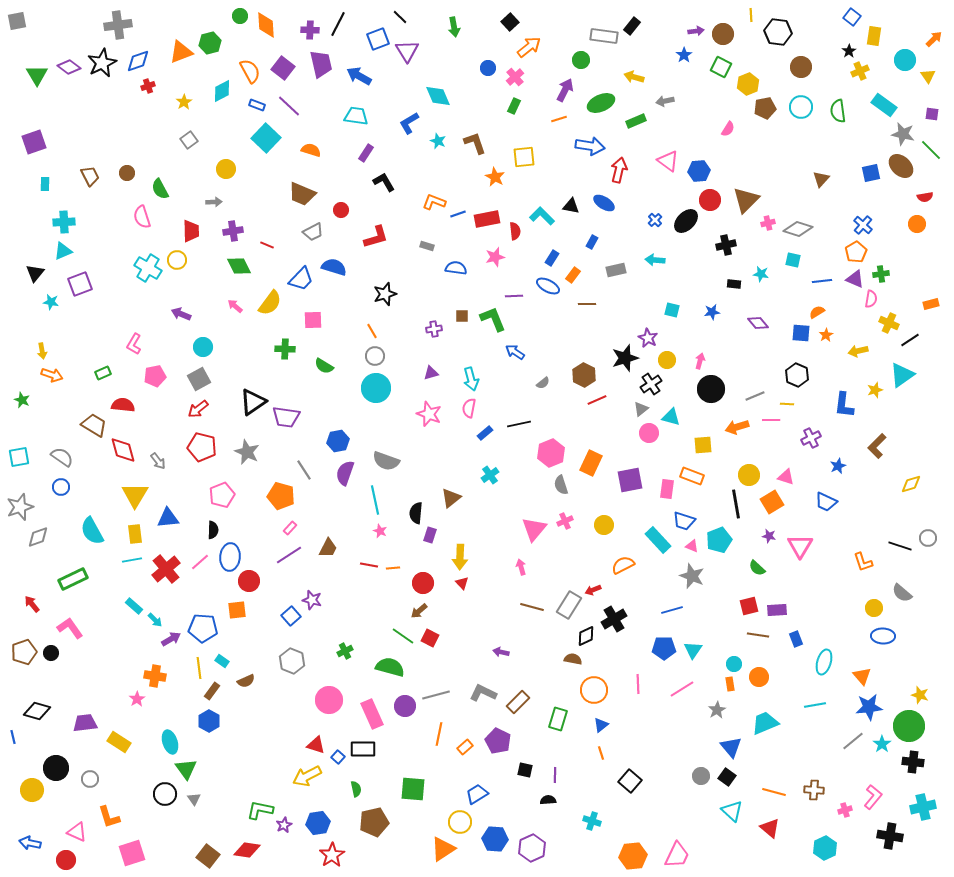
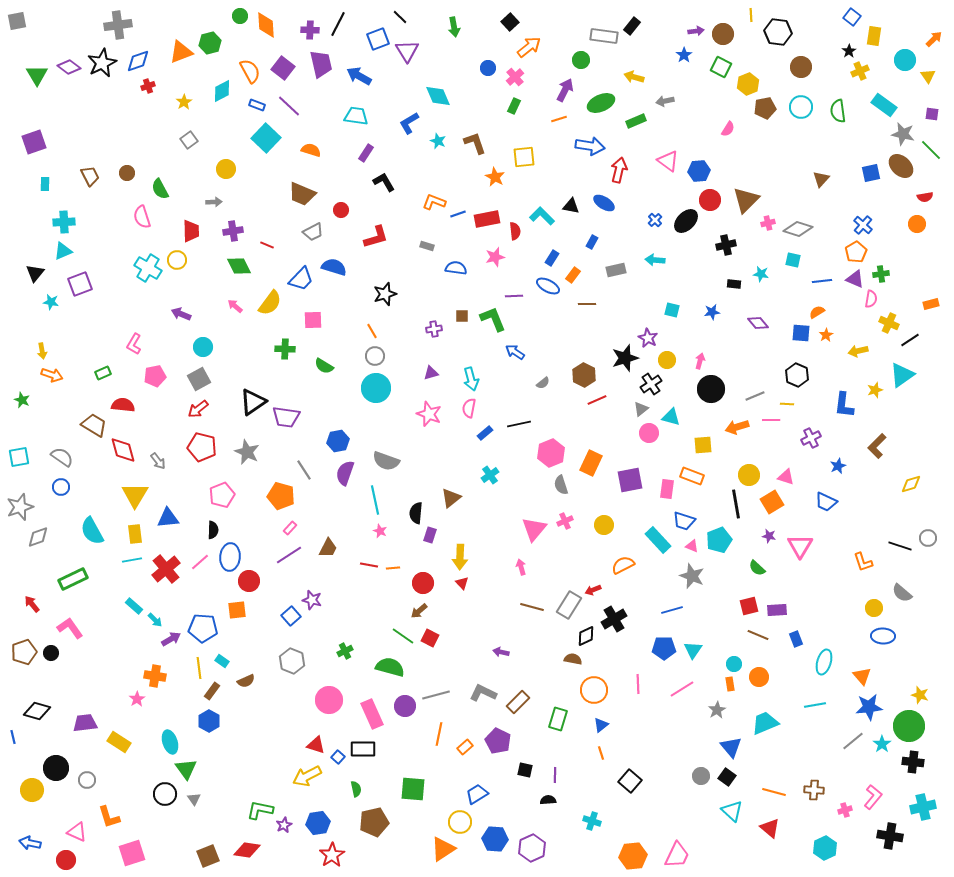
brown line at (758, 635): rotated 15 degrees clockwise
gray circle at (90, 779): moved 3 px left, 1 px down
brown square at (208, 856): rotated 30 degrees clockwise
